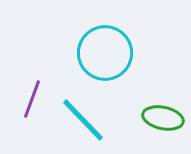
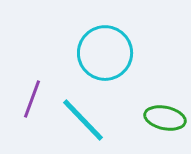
green ellipse: moved 2 px right
